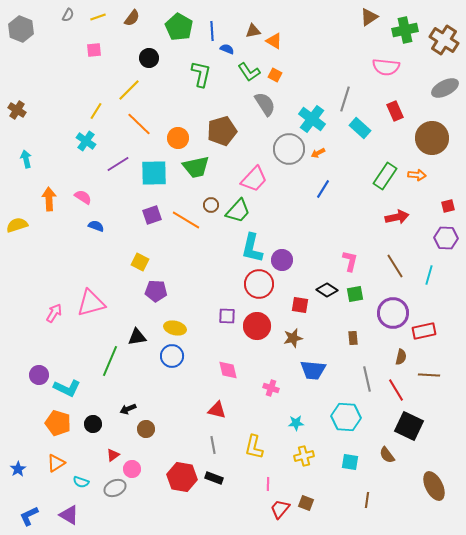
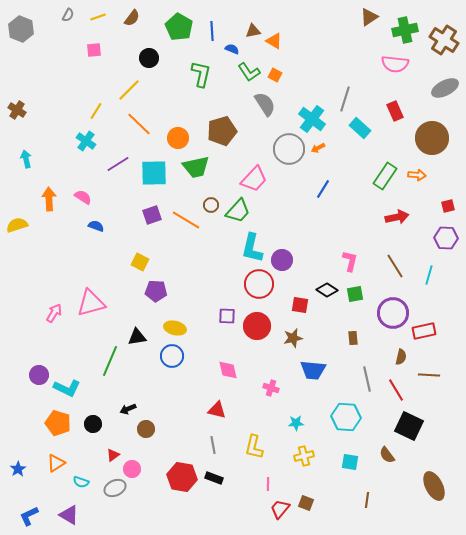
blue semicircle at (227, 49): moved 5 px right
pink semicircle at (386, 67): moved 9 px right, 3 px up
orange arrow at (318, 153): moved 5 px up
